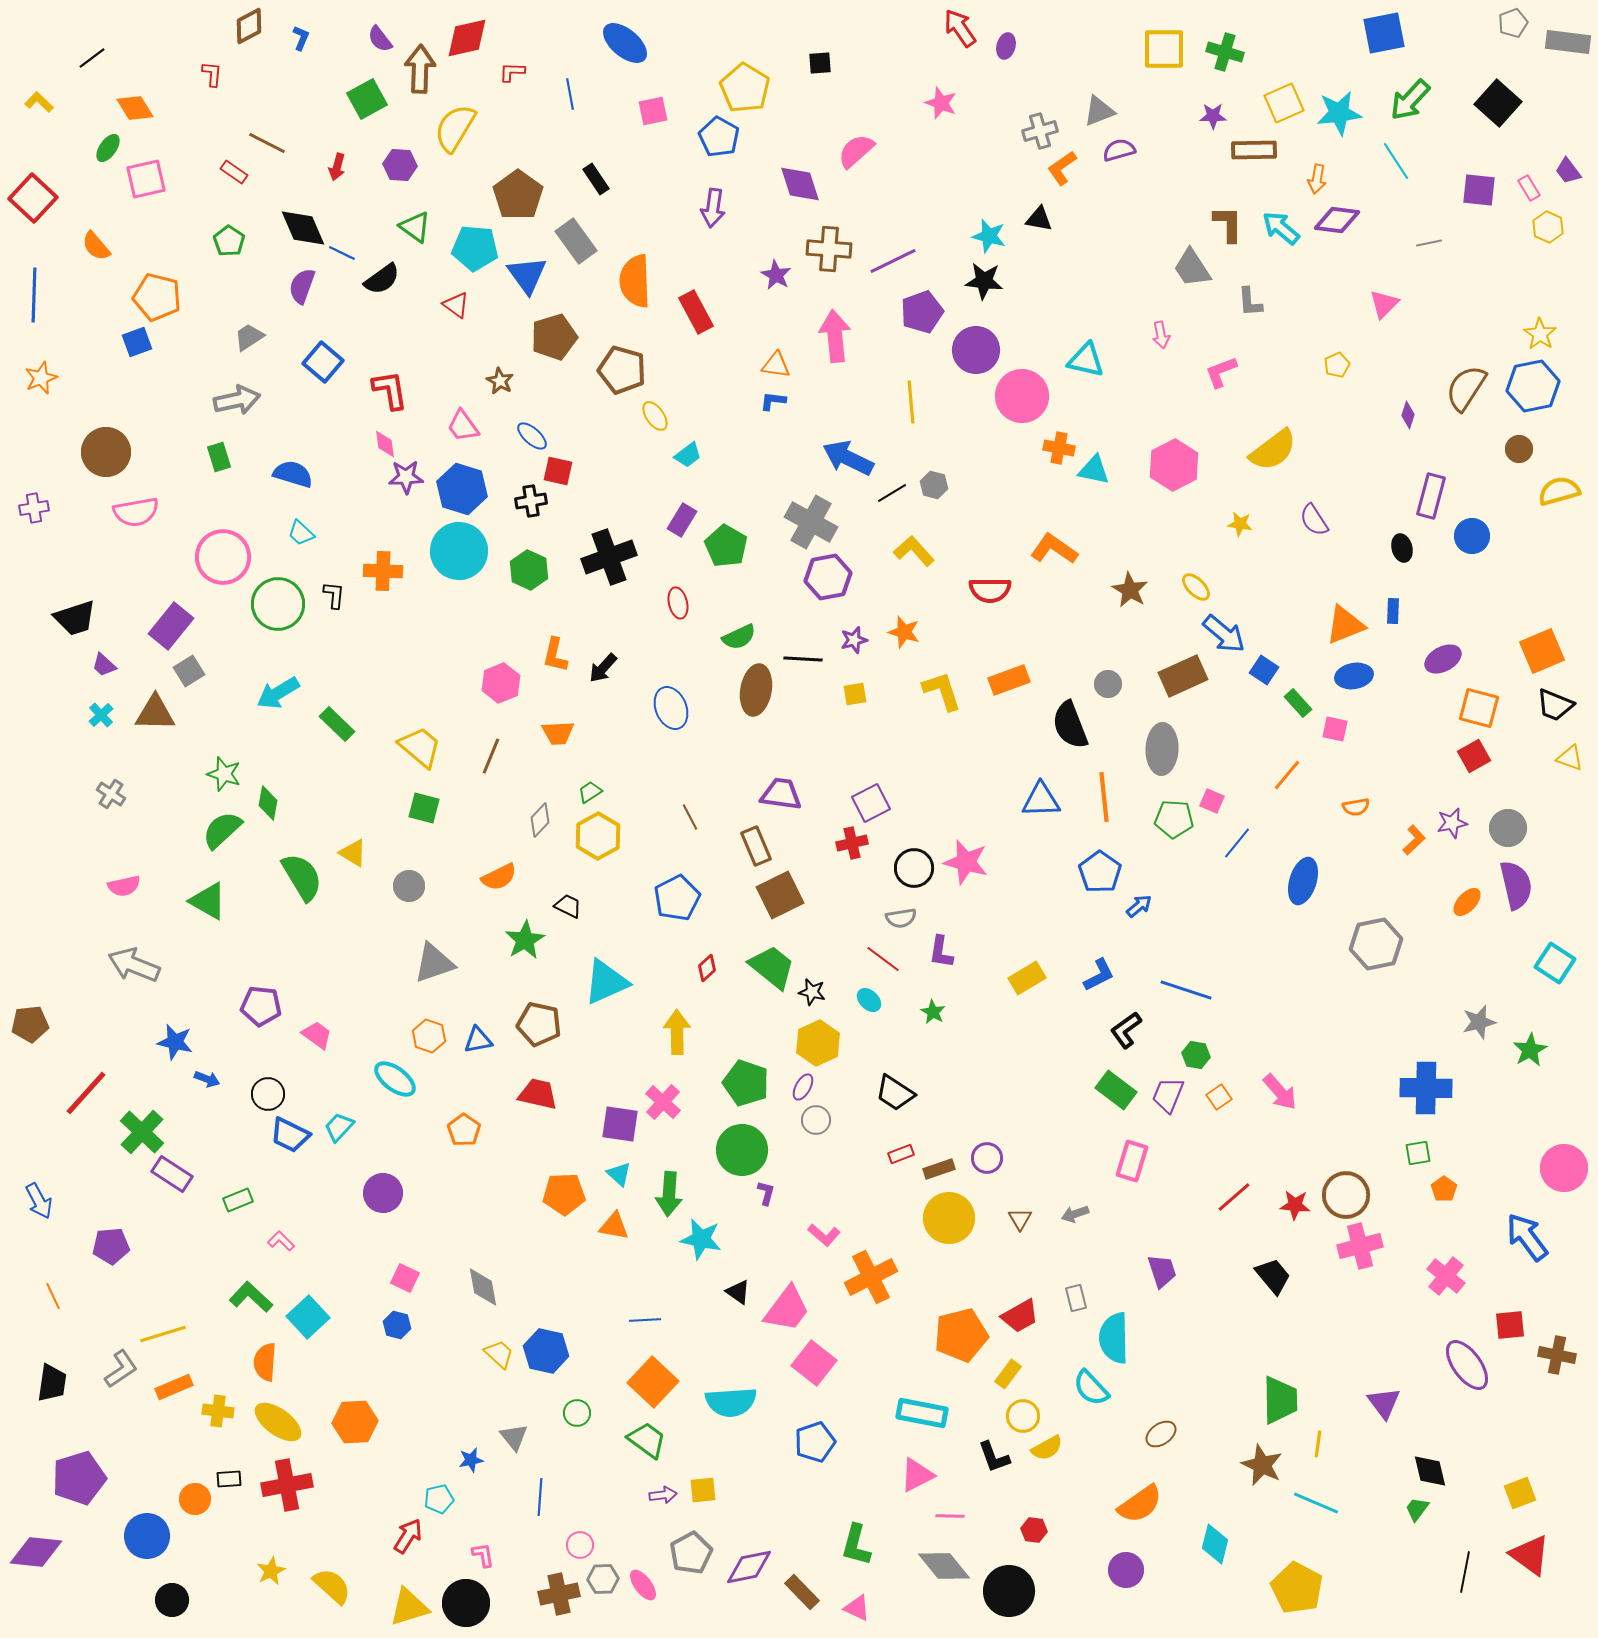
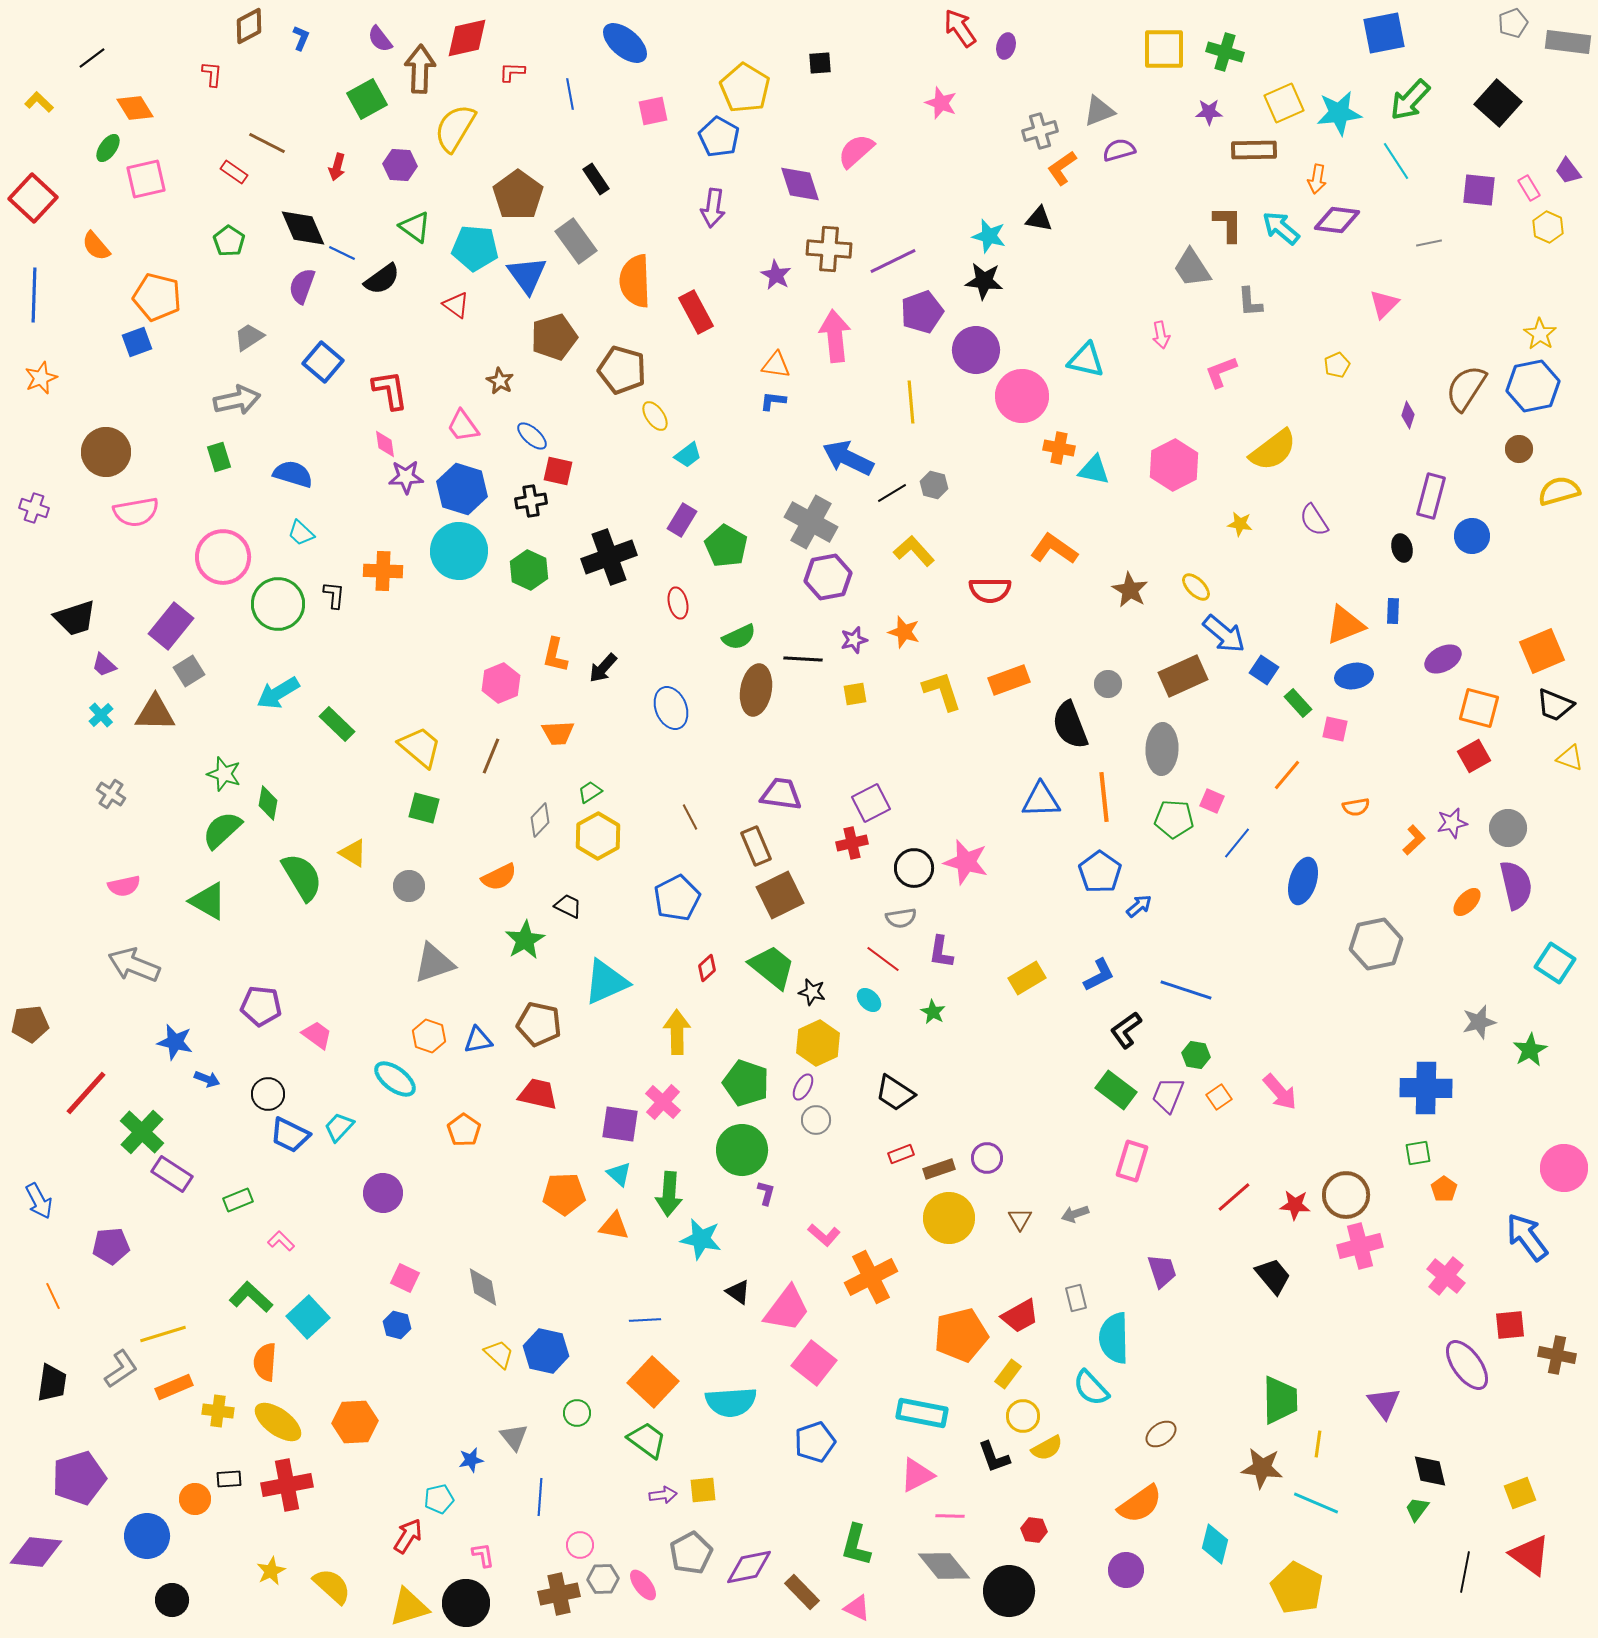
purple star at (1213, 116): moved 4 px left, 4 px up
purple cross at (34, 508): rotated 28 degrees clockwise
brown star at (1262, 1465): moved 3 px down; rotated 18 degrees counterclockwise
